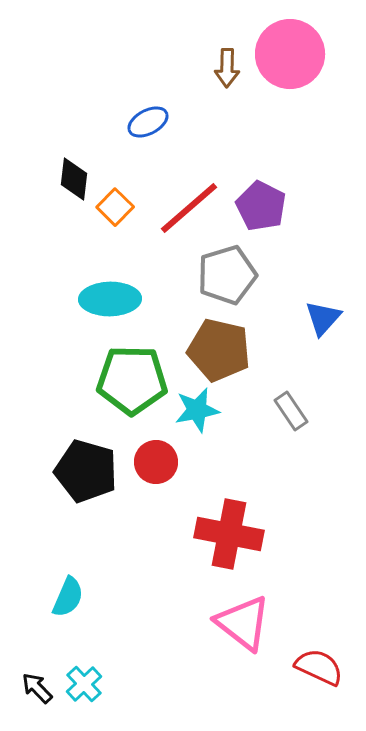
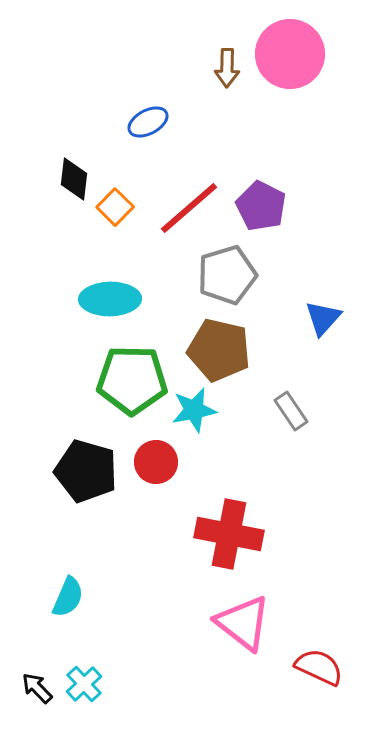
cyan star: moved 3 px left
